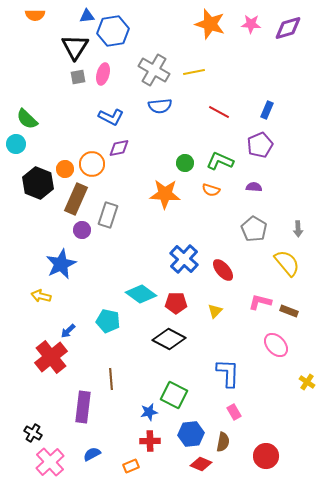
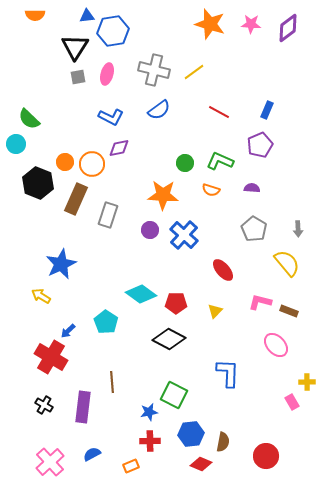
purple diamond at (288, 28): rotated 20 degrees counterclockwise
gray cross at (154, 70): rotated 16 degrees counterclockwise
yellow line at (194, 72): rotated 25 degrees counterclockwise
pink ellipse at (103, 74): moved 4 px right
blue semicircle at (160, 106): moved 1 px left, 4 px down; rotated 30 degrees counterclockwise
green semicircle at (27, 119): moved 2 px right
orange circle at (65, 169): moved 7 px up
purple semicircle at (254, 187): moved 2 px left, 1 px down
orange star at (165, 194): moved 2 px left, 1 px down
purple circle at (82, 230): moved 68 px right
blue cross at (184, 259): moved 24 px up
yellow arrow at (41, 296): rotated 18 degrees clockwise
cyan pentagon at (108, 321): moved 2 px left, 1 px down; rotated 20 degrees clockwise
red cross at (51, 357): rotated 20 degrees counterclockwise
brown line at (111, 379): moved 1 px right, 3 px down
yellow cross at (307, 382): rotated 35 degrees counterclockwise
pink rectangle at (234, 412): moved 58 px right, 10 px up
black cross at (33, 433): moved 11 px right, 28 px up
